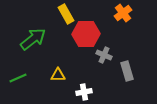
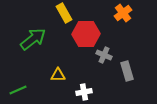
yellow rectangle: moved 2 px left, 1 px up
green line: moved 12 px down
